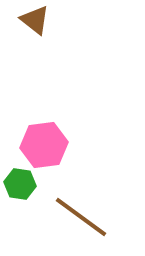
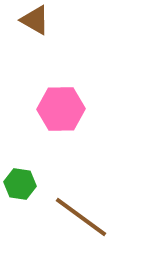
brown triangle: rotated 8 degrees counterclockwise
pink hexagon: moved 17 px right, 36 px up; rotated 6 degrees clockwise
